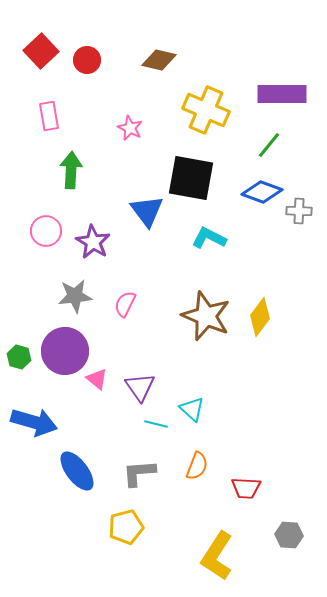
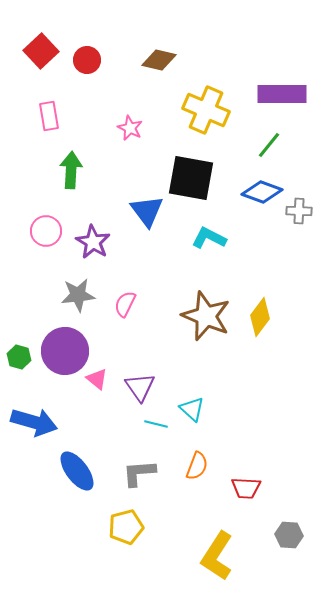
gray star: moved 3 px right, 1 px up
